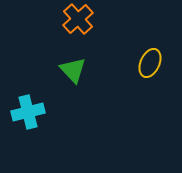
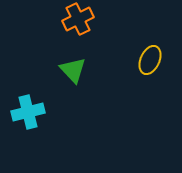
orange cross: rotated 16 degrees clockwise
yellow ellipse: moved 3 px up
